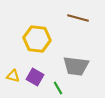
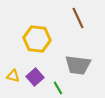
brown line: rotated 50 degrees clockwise
gray trapezoid: moved 2 px right, 1 px up
purple square: rotated 18 degrees clockwise
